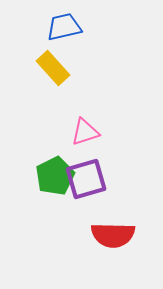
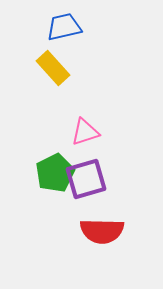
green pentagon: moved 3 px up
red semicircle: moved 11 px left, 4 px up
